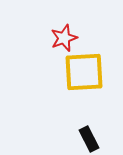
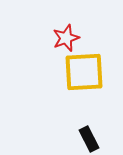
red star: moved 2 px right
